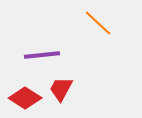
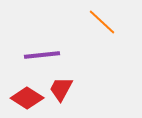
orange line: moved 4 px right, 1 px up
red diamond: moved 2 px right
